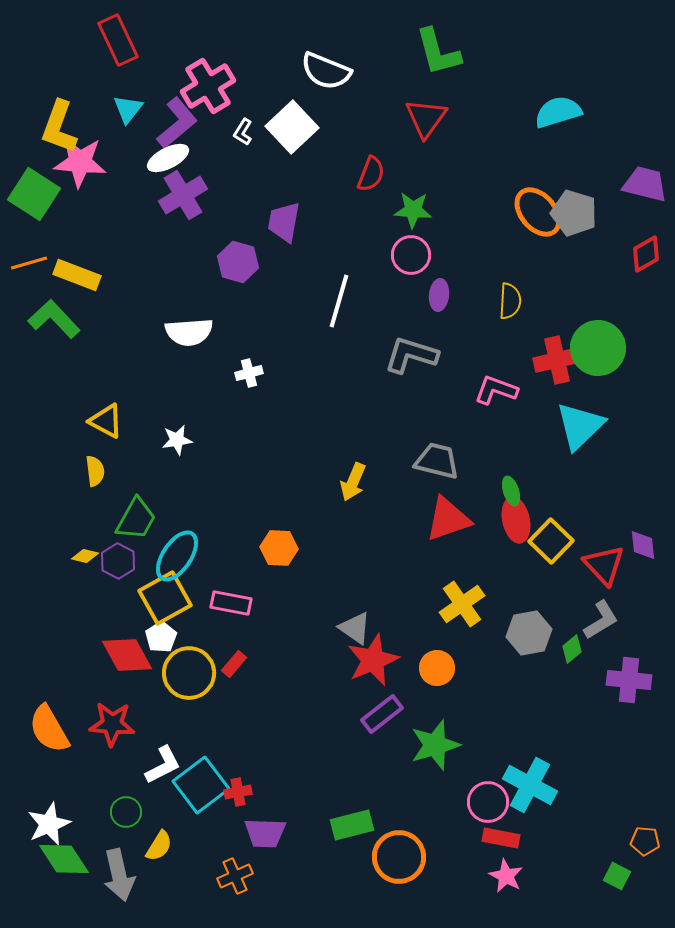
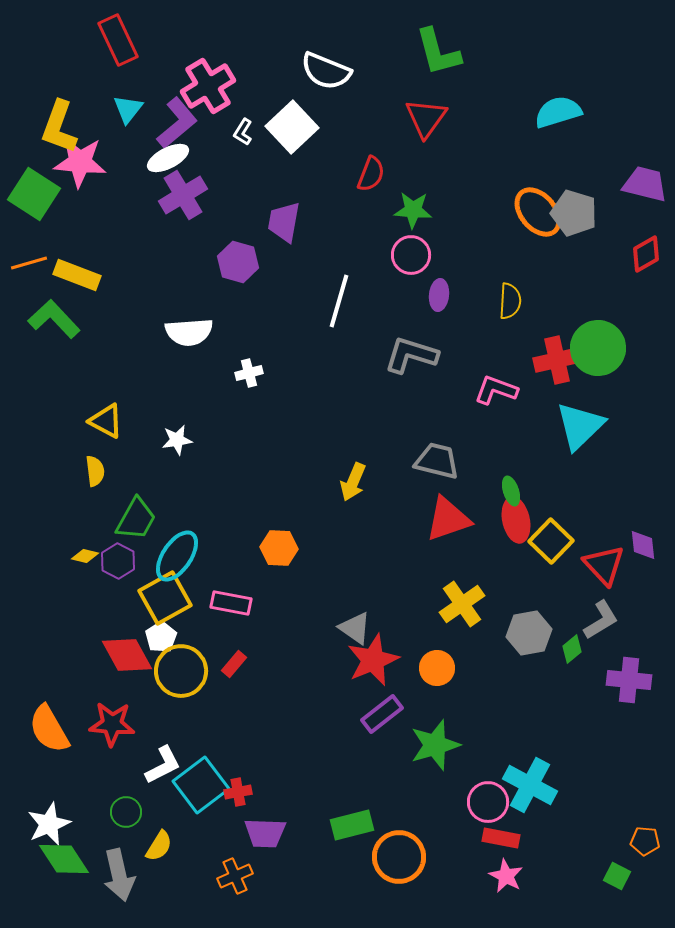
yellow circle at (189, 673): moved 8 px left, 2 px up
